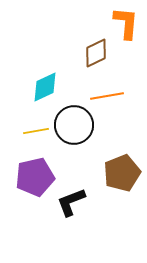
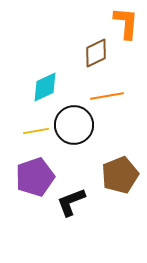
brown pentagon: moved 2 px left, 2 px down
purple pentagon: rotated 6 degrees counterclockwise
